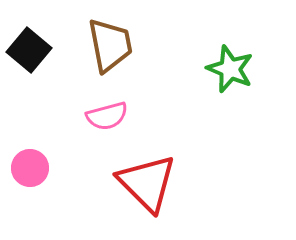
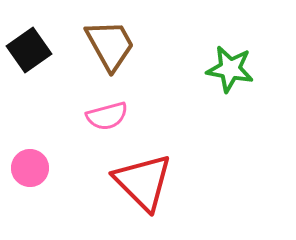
brown trapezoid: rotated 18 degrees counterclockwise
black square: rotated 15 degrees clockwise
green star: rotated 12 degrees counterclockwise
red triangle: moved 4 px left, 1 px up
